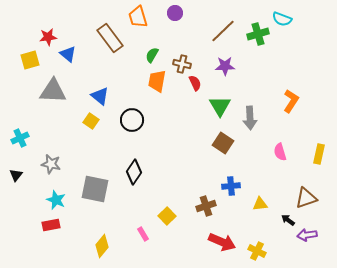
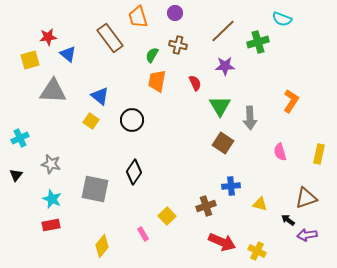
green cross at (258, 34): moved 8 px down
brown cross at (182, 64): moved 4 px left, 19 px up
cyan star at (56, 200): moved 4 px left, 1 px up
yellow triangle at (260, 204): rotated 21 degrees clockwise
